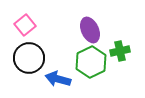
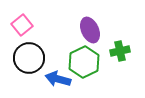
pink square: moved 3 px left
green hexagon: moved 7 px left
